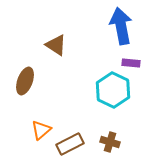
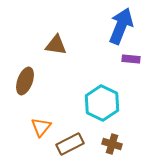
blue arrow: rotated 33 degrees clockwise
brown triangle: rotated 25 degrees counterclockwise
purple rectangle: moved 4 px up
cyan hexagon: moved 11 px left, 13 px down
orange triangle: moved 3 px up; rotated 10 degrees counterclockwise
brown cross: moved 2 px right, 2 px down
